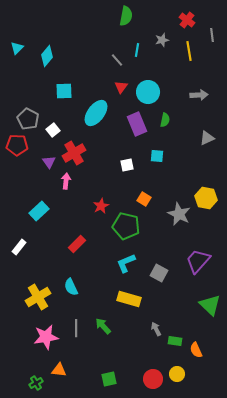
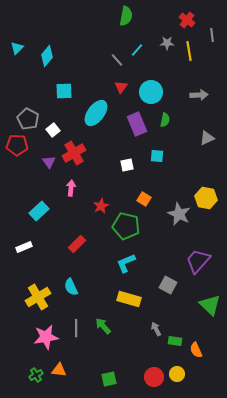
gray star at (162, 40): moved 5 px right, 3 px down; rotated 16 degrees clockwise
cyan line at (137, 50): rotated 32 degrees clockwise
cyan circle at (148, 92): moved 3 px right
pink arrow at (66, 181): moved 5 px right, 7 px down
white rectangle at (19, 247): moved 5 px right; rotated 28 degrees clockwise
gray square at (159, 273): moved 9 px right, 12 px down
red circle at (153, 379): moved 1 px right, 2 px up
green cross at (36, 383): moved 8 px up
